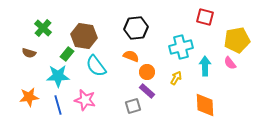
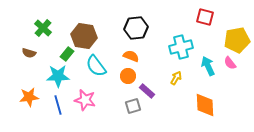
cyan arrow: moved 3 px right; rotated 24 degrees counterclockwise
orange circle: moved 19 px left, 4 px down
